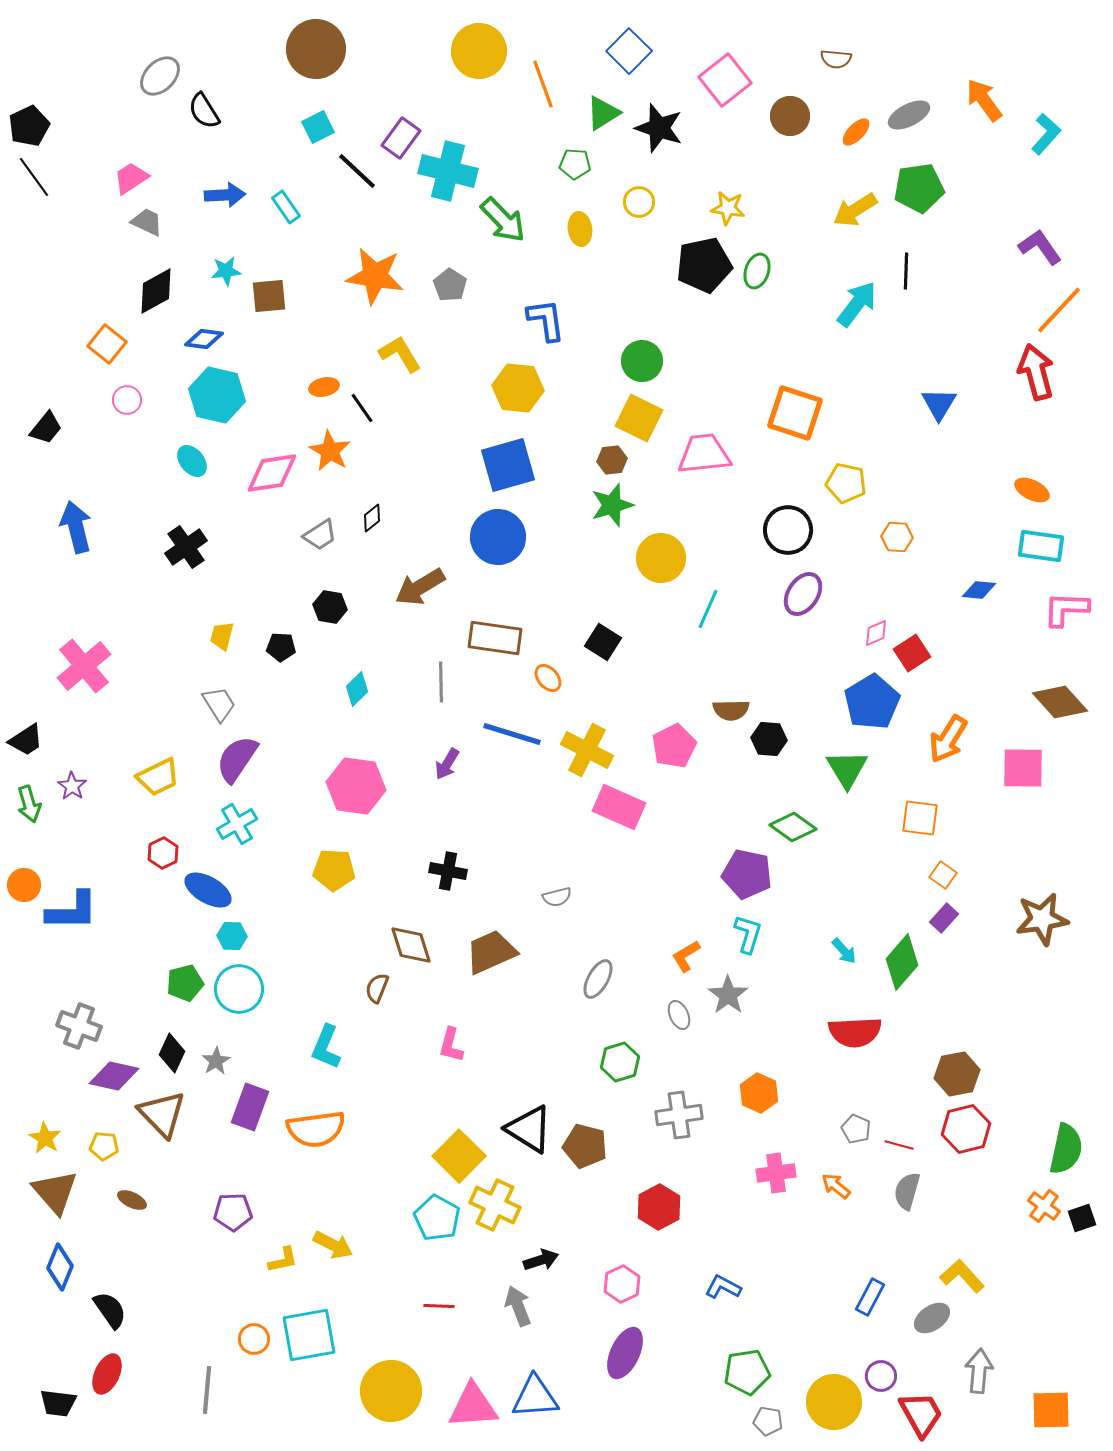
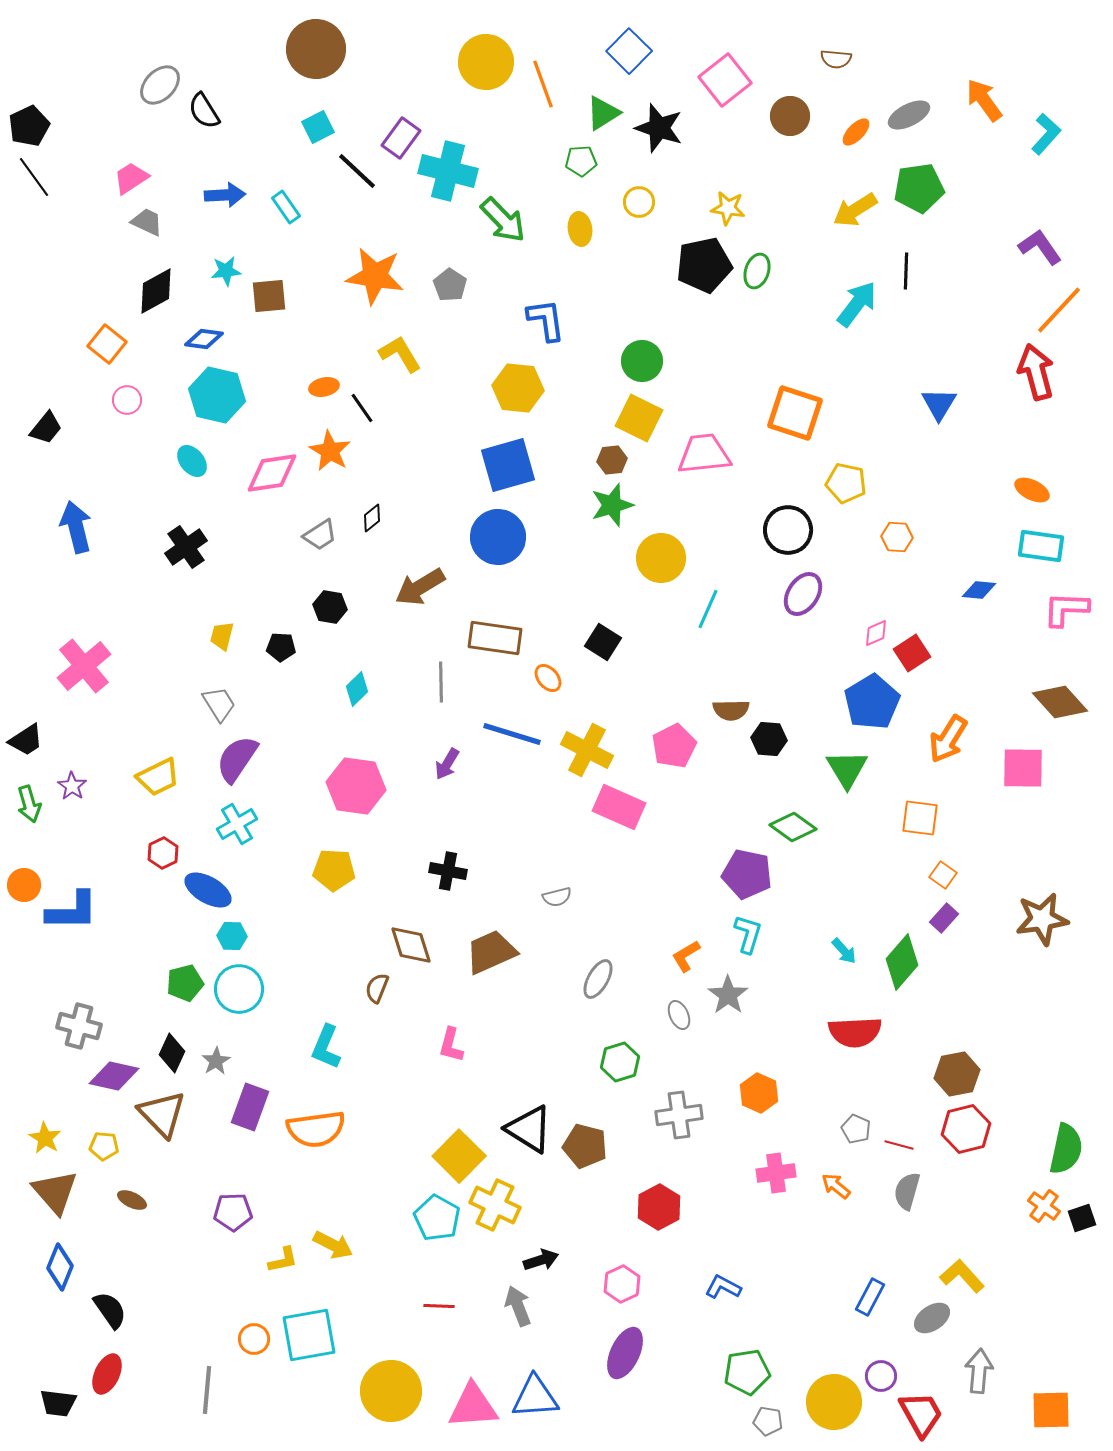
yellow circle at (479, 51): moved 7 px right, 11 px down
gray ellipse at (160, 76): moved 9 px down
green pentagon at (575, 164): moved 6 px right, 3 px up; rotated 8 degrees counterclockwise
gray cross at (79, 1026): rotated 6 degrees counterclockwise
